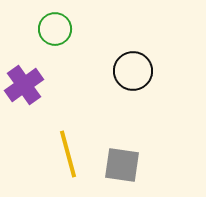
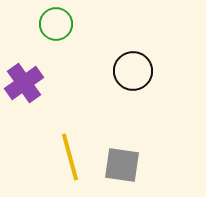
green circle: moved 1 px right, 5 px up
purple cross: moved 2 px up
yellow line: moved 2 px right, 3 px down
